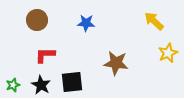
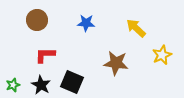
yellow arrow: moved 18 px left, 7 px down
yellow star: moved 6 px left, 2 px down
black square: rotated 30 degrees clockwise
